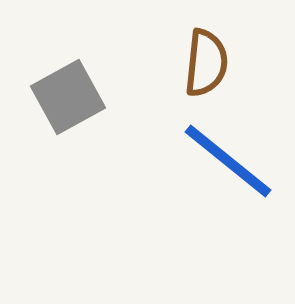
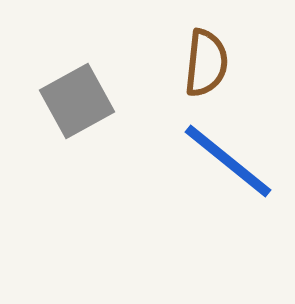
gray square: moved 9 px right, 4 px down
